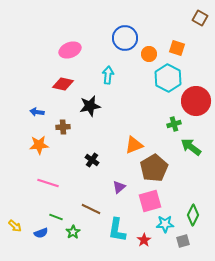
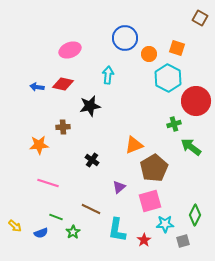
blue arrow: moved 25 px up
green diamond: moved 2 px right
